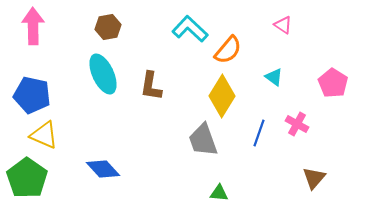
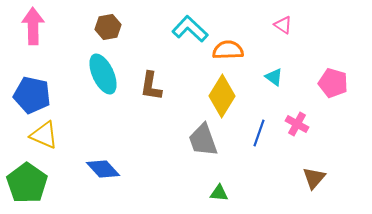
orange semicircle: rotated 132 degrees counterclockwise
pink pentagon: rotated 16 degrees counterclockwise
green pentagon: moved 5 px down
